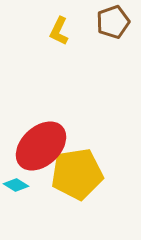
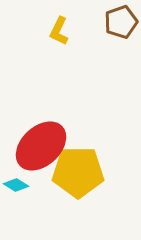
brown pentagon: moved 8 px right
yellow pentagon: moved 1 px right, 2 px up; rotated 9 degrees clockwise
